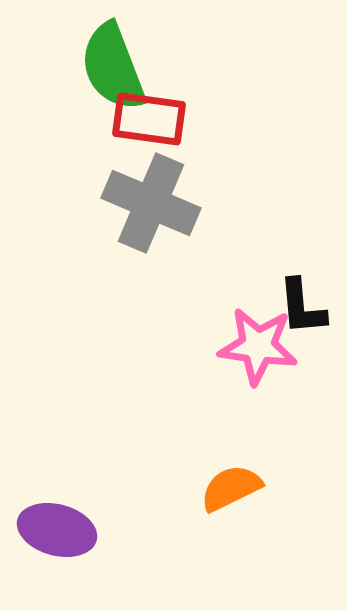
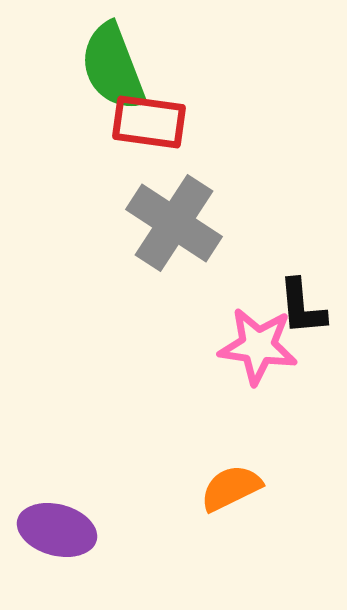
red rectangle: moved 3 px down
gray cross: moved 23 px right, 20 px down; rotated 10 degrees clockwise
